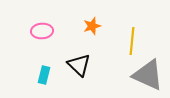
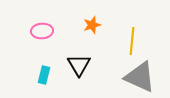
orange star: moved 1 px up
black triangle: rotated 15 degrees clockwise
gray triangle: moved 8 px left, 2 px down
